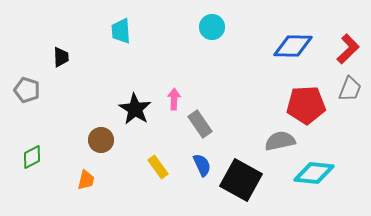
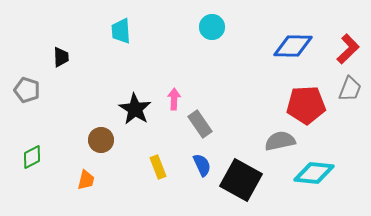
yellow rectangle: rotated 15 degrees clockwise
